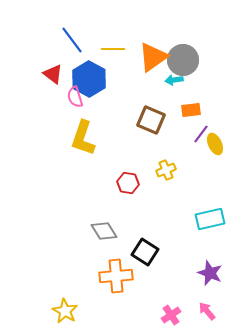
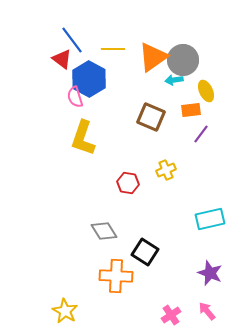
red triangle: moved 9 px right, 15 px up
brown square: moved 3 px up
yellow ellipse: moved 9 px left, 53 px up
orange cross: rotated 8 degrees clockwise
